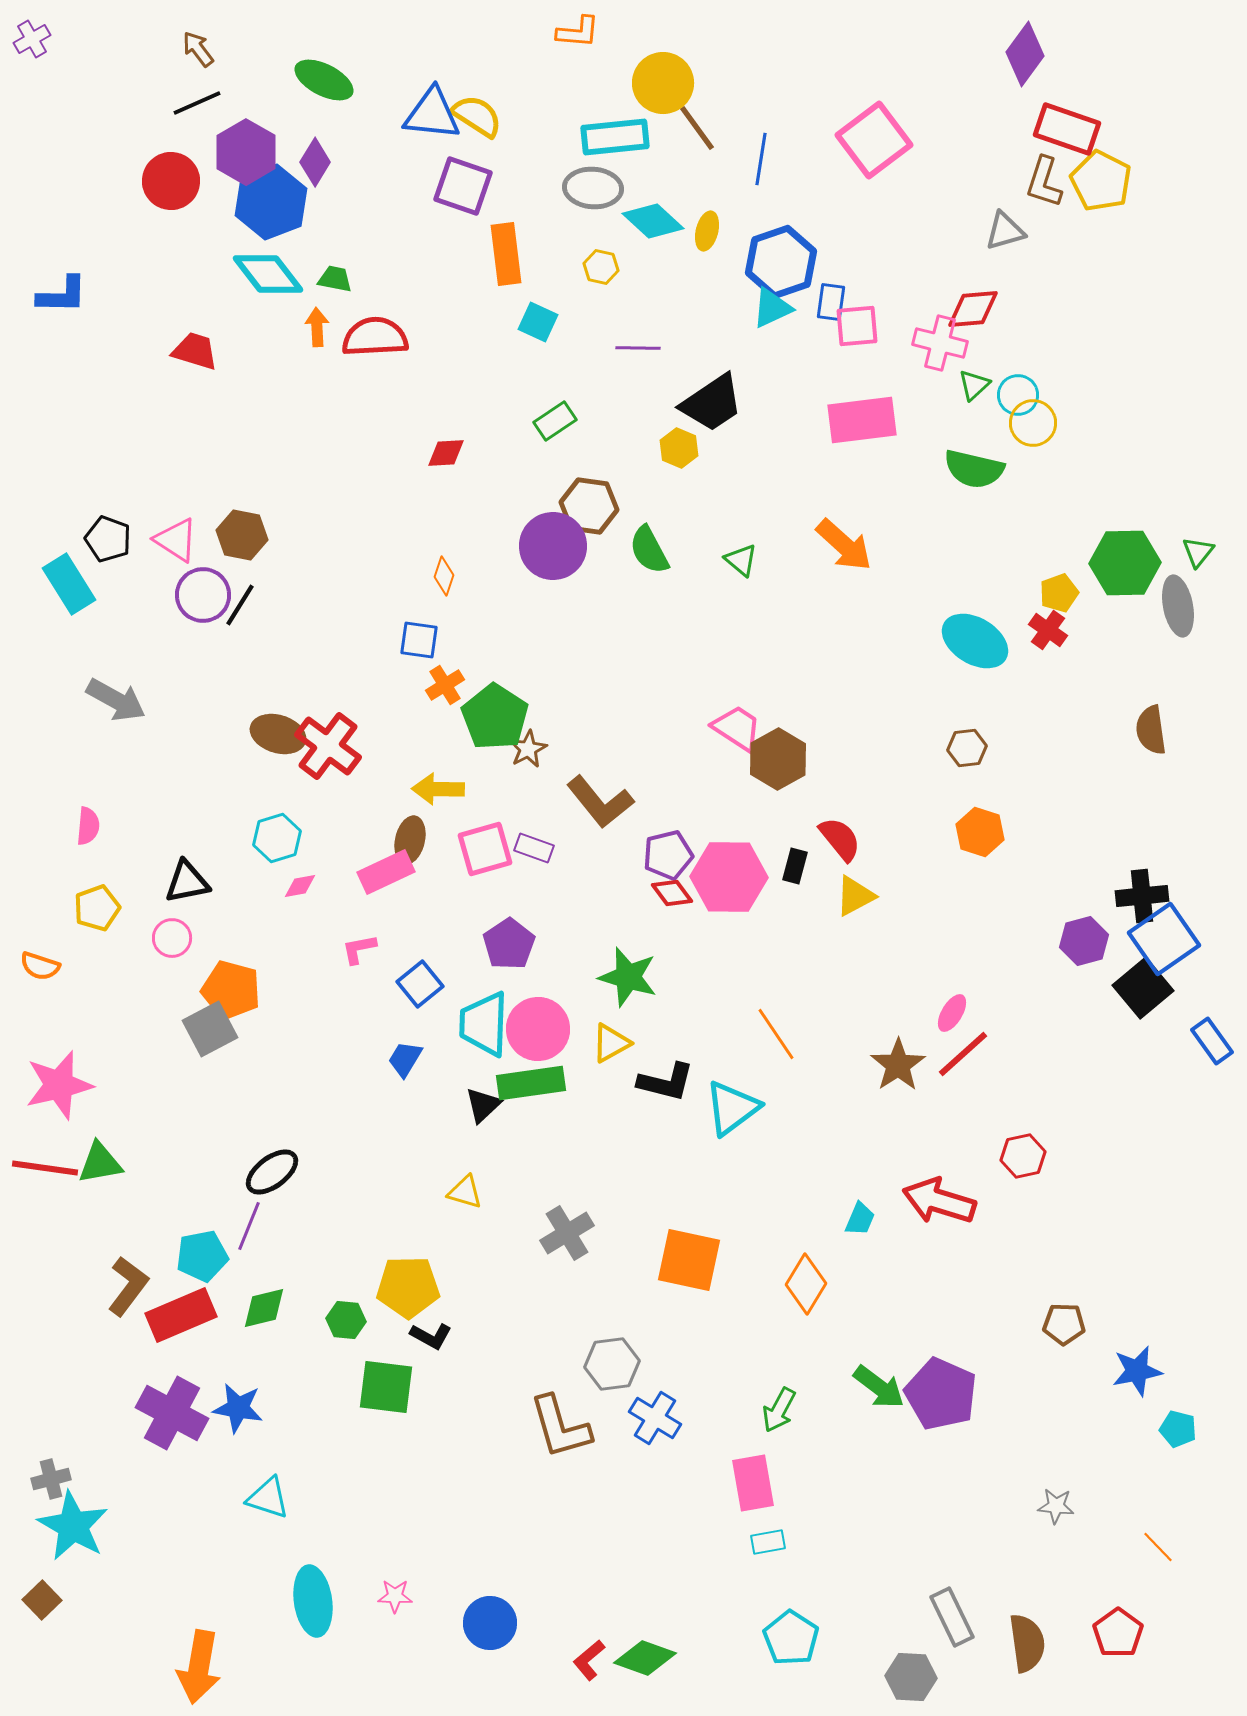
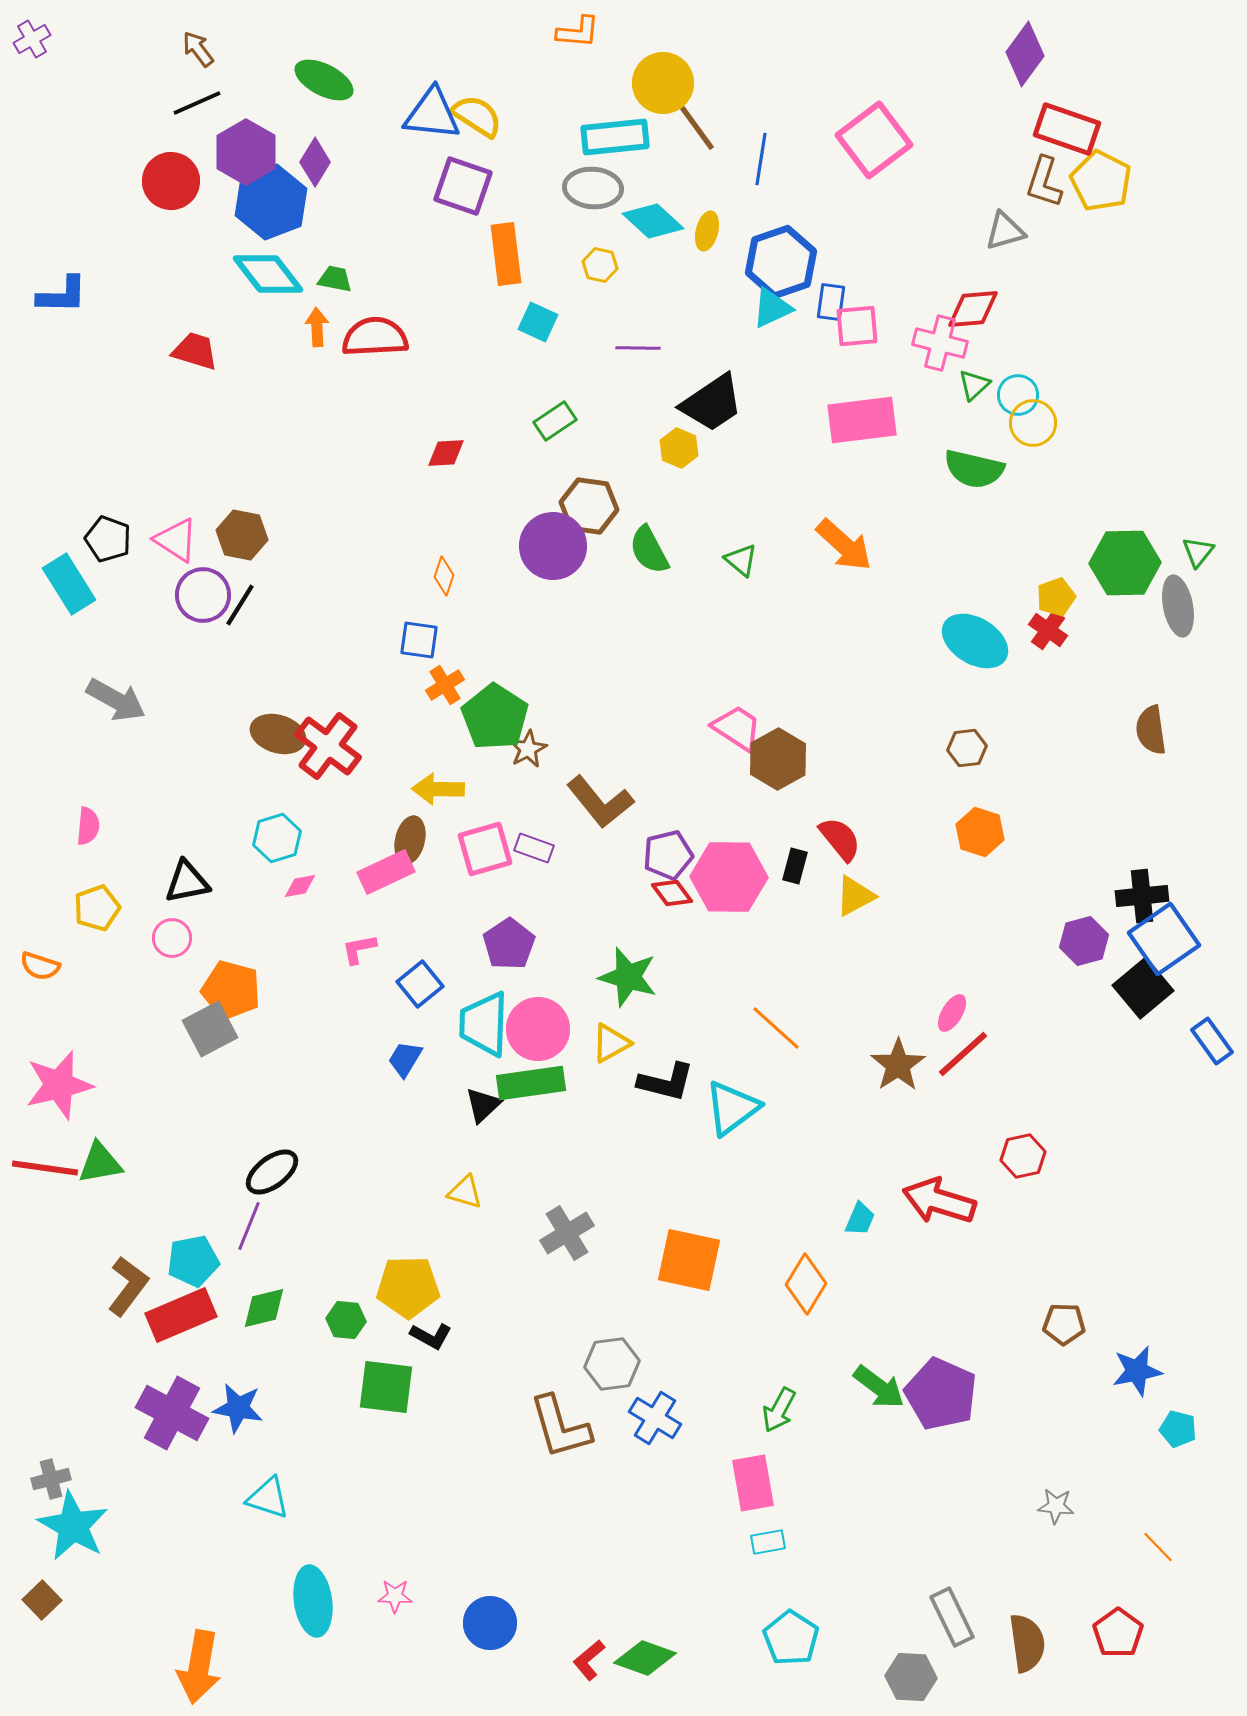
yellow hexagon at (601, 267): moved 1 px left, 2 px up
yellow pentagon at (1059, 593): moved 3 px left, 4 px down
orange line at (776, 1034): moved 6 px up; rotated 14 degrees counterclockwise
cyan pentagon at (202, 1256): moved 9 px left, 5 px down
